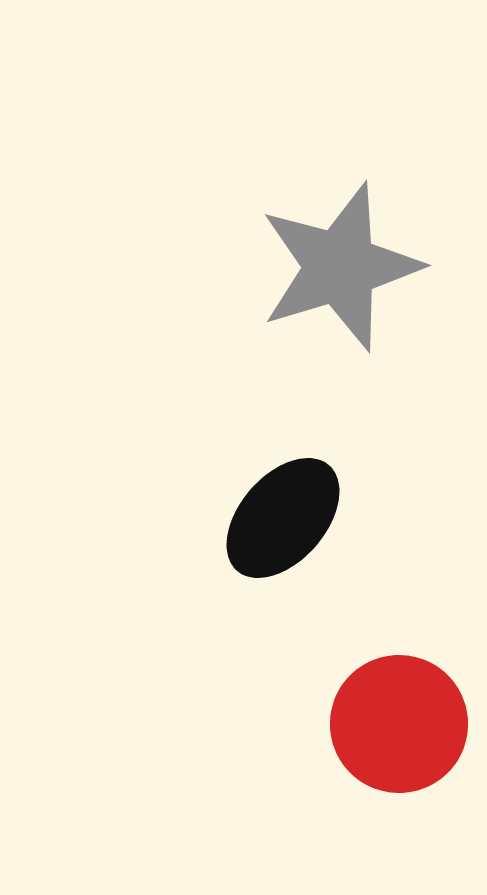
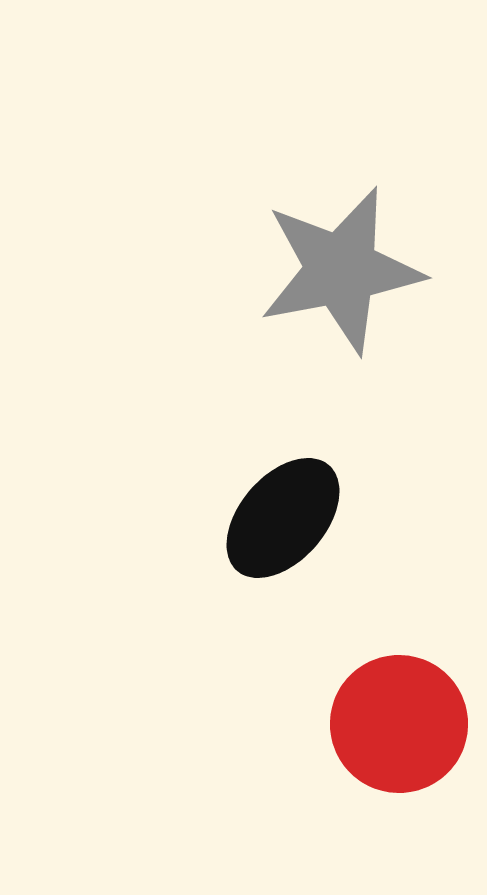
gray star: moved 1 px right, 3 px down; rotated 6 degrees clockwise
